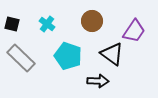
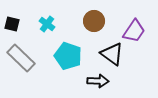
brown circle: moved 2 px right
